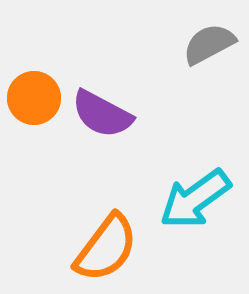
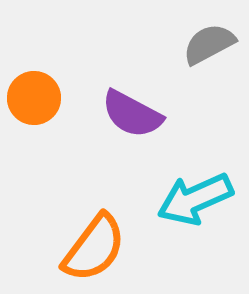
purple semicircle: moved 30 px right
cyan arrow: rotated 12 degrees clockwise
orange semicircle: moved 12 px left
